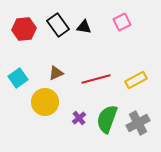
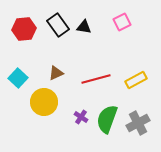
cyan square: rotated 12 degrees counterclockwise
yellow circle: moved 1 px left
purple cross: moved 2 px right, 1 px up; rotated 16 degrees counterclockwise
